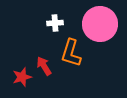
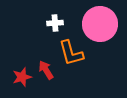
orange L-shape: rotated 32 degrees counterclockwise
red arrow: moved 2 px right, 4 px down
